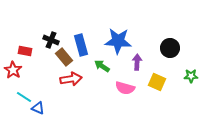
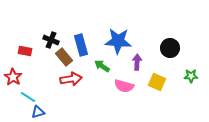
red star: moved 7 px down
pink semicircle: moved 1 px left, 2 px up
cyan line: moved 4 px right
blue triangle: moved 4 px down; rotated 40 degrees counterclockwise
